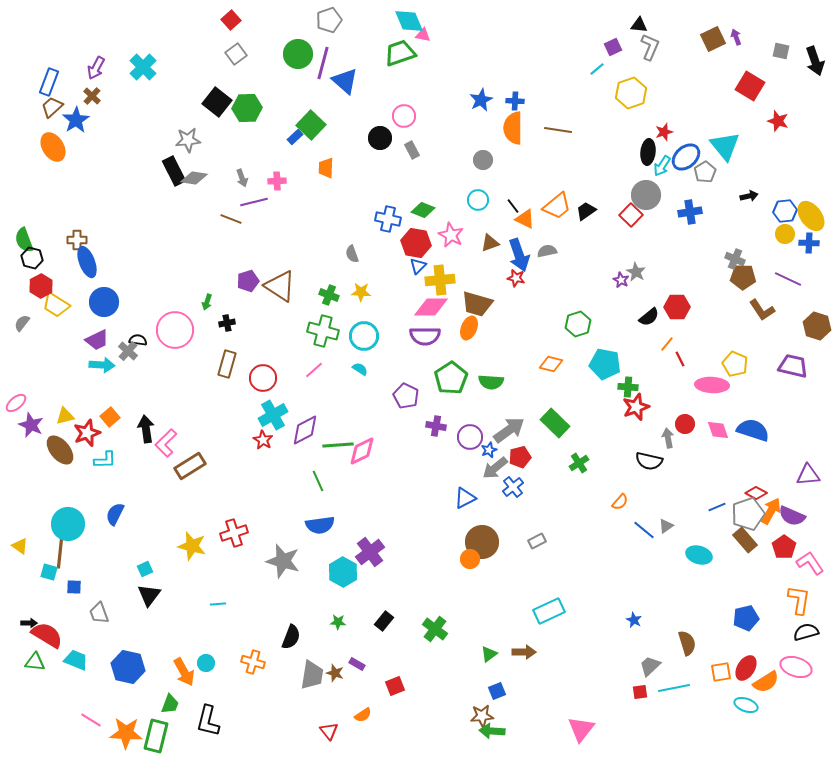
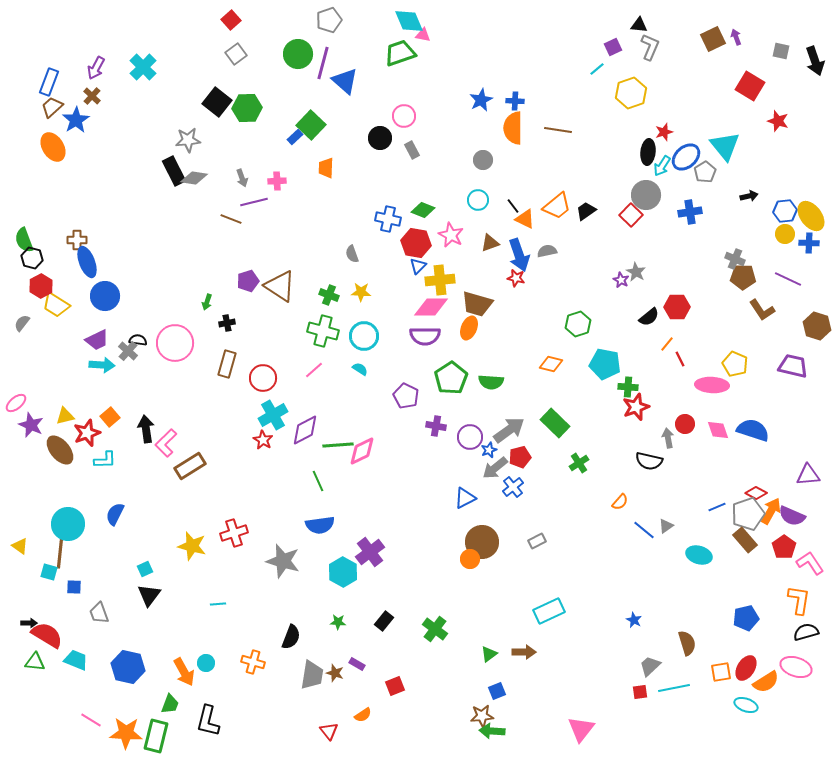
blue circle at (104, 302): moved 1 px right, 6 px up
pink circle at (175, 330): moved 13 px down
